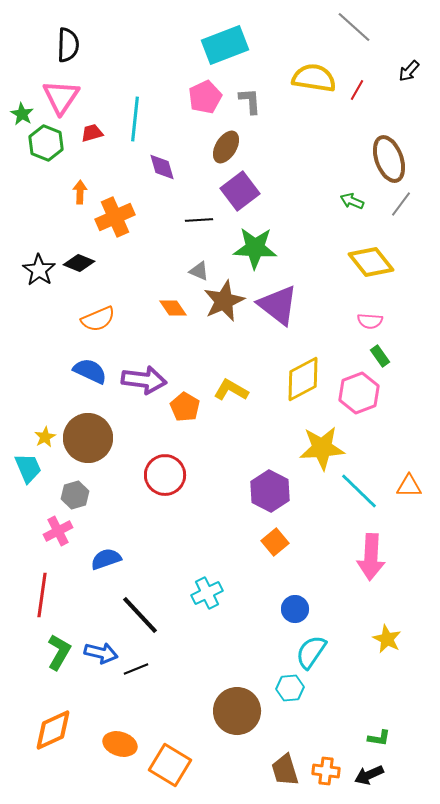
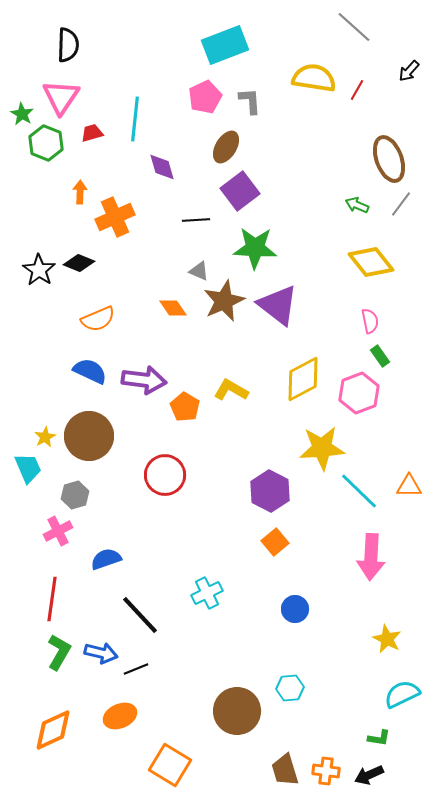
green arrow at (352, 201): moved 5 px right, 4 px down
black line at (199, 220): moved 3 px left
pink semicircle at (370, 321): rotated 105 degrees counterclockwise
brown circle at (88, 438): moved 1 px right, 2 px up
red line at (42, 595): moved 10 px right, 4 px down
cyan semicircle at (311, 652): moved 91 px right, 42 px down; rotated 30 degrees clockwise
orange ellipse at (120, 744): moved 28 px up; rotated 40 degrees counterclockwise
